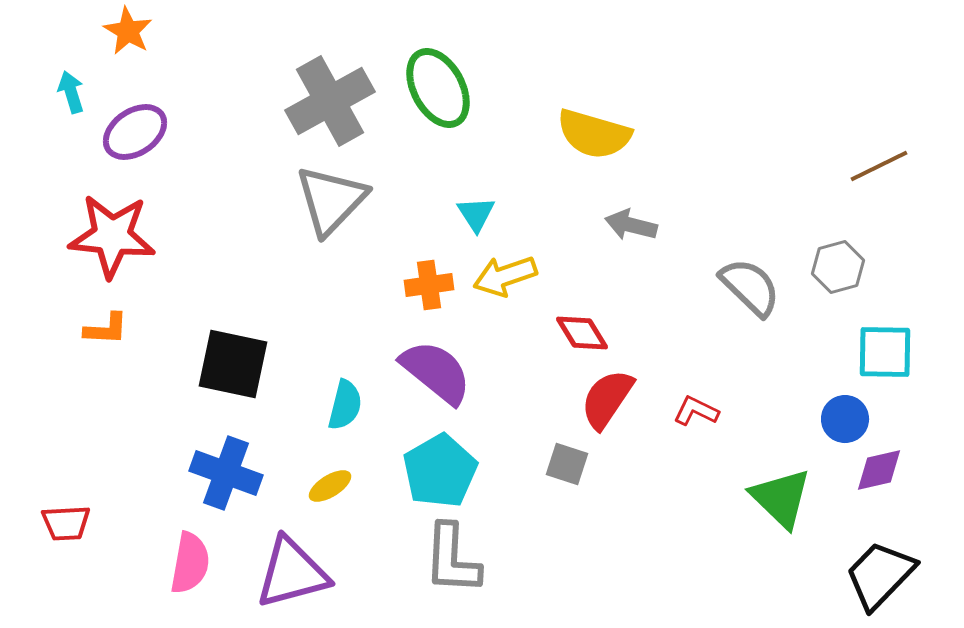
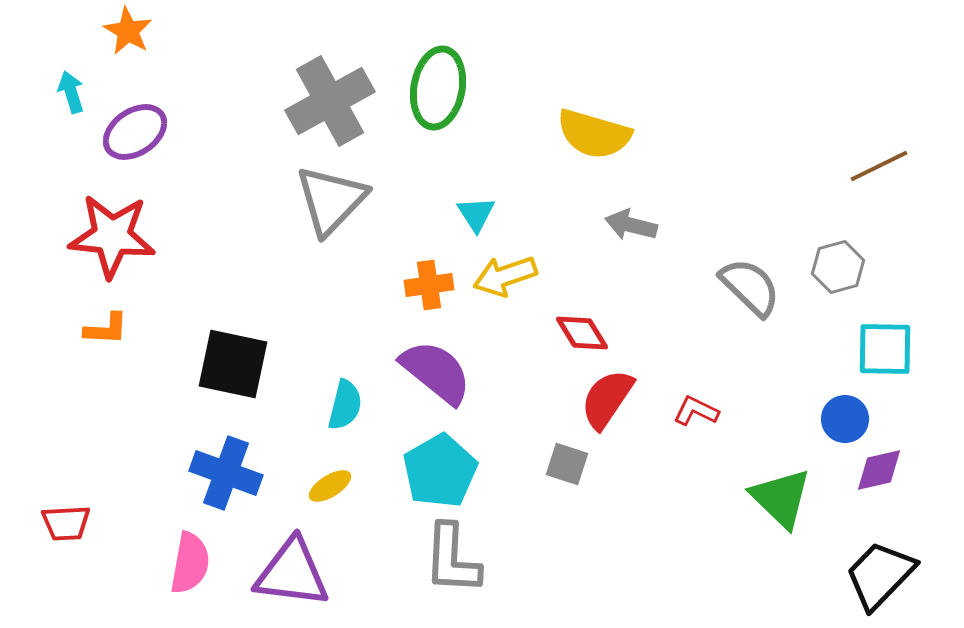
green ellipse: rotated 38 degrees clockwise
cyan square: moved 3 px up
purple triangle: rotated 22 degrees clockwise
